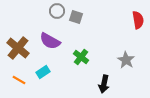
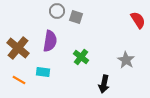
red semicircle: rotated 24 degrees counterclockwise
purple semicircle: rotated 110 degrees counterclockwise
cyan rectangle: rotated 40 degrees clockwise
